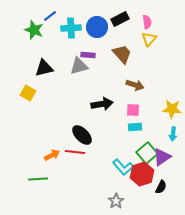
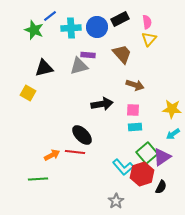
cyan arrow: rotated 48 degrees clockwise
